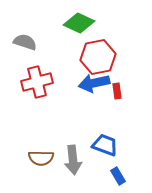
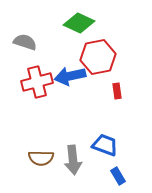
blue arrow: moved 24 px left, 7 px up
